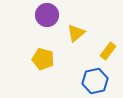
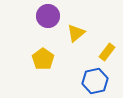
purple circle: moved 1 px right, 1 px down
yellow rectangle: moved 1 px left, 1 px down
yellow pentagon: rotated 20 degrees clockwise
